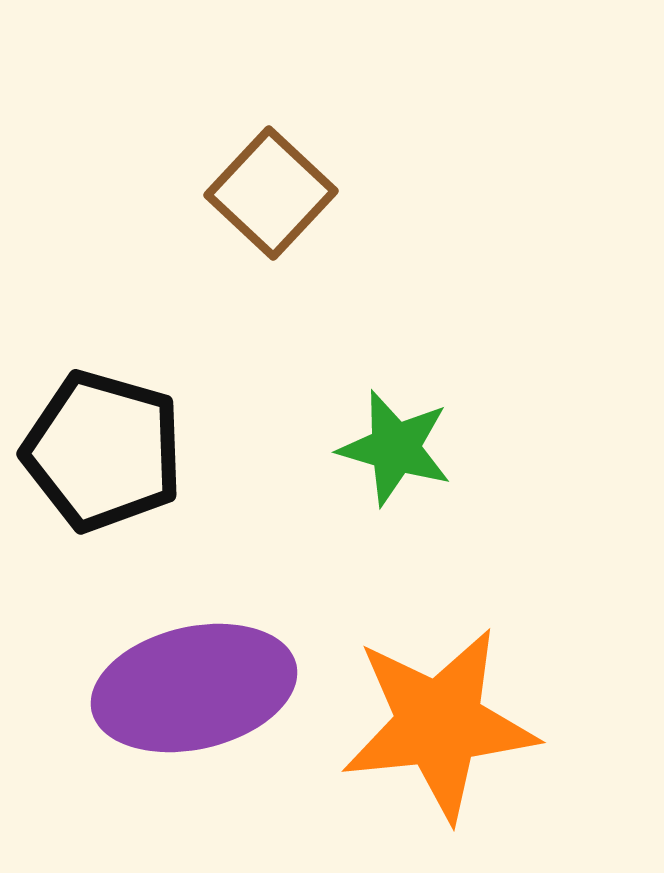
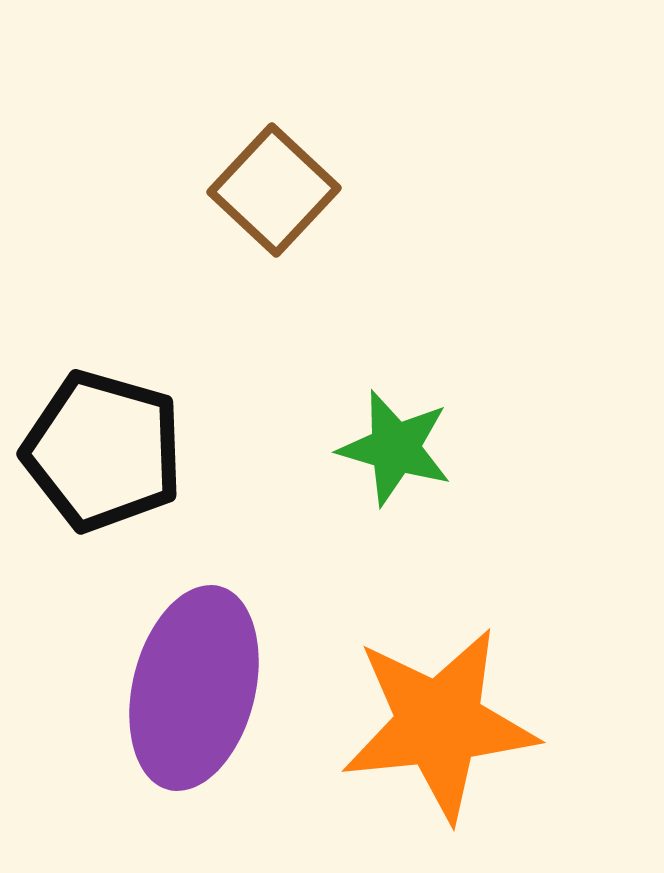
brown square: moved 3 px right, 3 px up
purple ellipse: rotated 63 degrees counterclockwise
